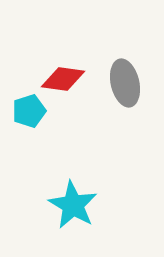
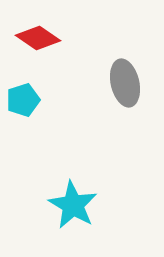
red diamond: moved 25 px left, 41 px up; rotated 27 degrees clockwise
cyan pentagon: moved 6 px left, 11 px up
